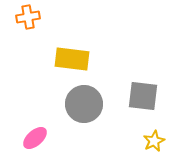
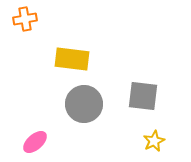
orange cross: moved 3 px left, 2 px down
pink ellipse: moved 4 px down
